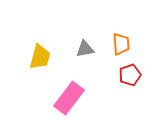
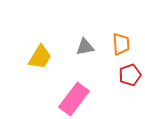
gray triangle: moved 2 px up
yellow trapezoid: rotated 16 degrees clockwise
pink rectangle: moved 5 px right, 1 px down
